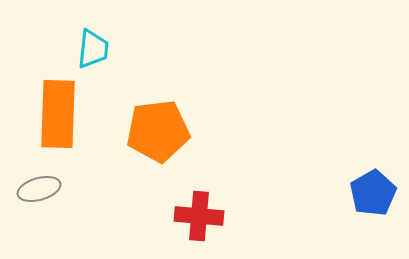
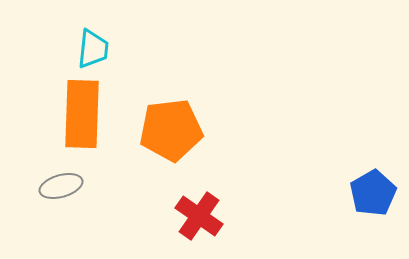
orange rectangle: moved 24 px right
orange pentagon: moved 13 px right, 1 px up
gray ellipse: moved 22 px right, 3 px up
red cross: rotated 30 degrees clockwise
